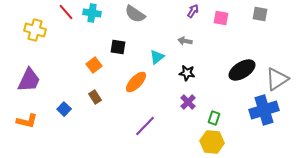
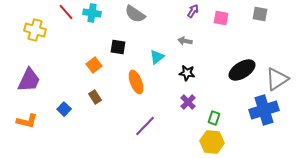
orange ellipse: rotated 65 degrees counterclockwise
